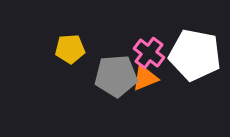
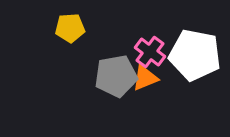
yellow pentagon: moved 21 px up
pink cross: moved 1 px right, 1 px up
gray pentagon: rotated 6 degrees counterclockwise
